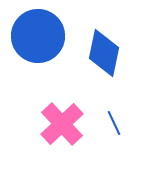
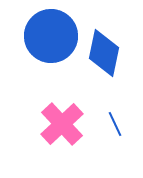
blue circle: moved 13 px right
blue line: moved 1 px right, 1 px down
